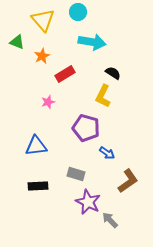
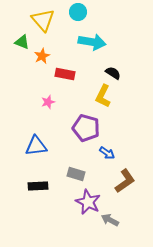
green triangle: moved 5 px right
red rectangle: rotated 42 degrees clockwise
brown L-shape: moved 3 px left
gray arrow: rotated 18 degrees counterclockwise
